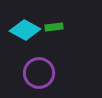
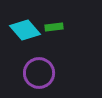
cyan diamond: rotated 20 degrees clockwise
